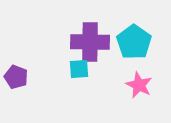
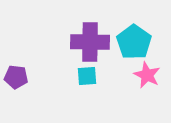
cyan square: moved 8 px right, 7 px down
purple pentagon: rotated 15 degrees counterclockwise
pink star: moved 8 px right, 10 px up
